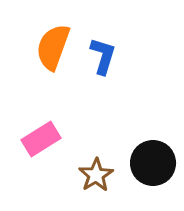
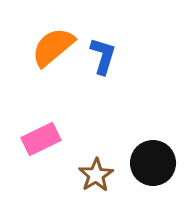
orange semicircle: rotated 30 degrees clockwise
pink rectangle: rotated 6 degrees clockwise
